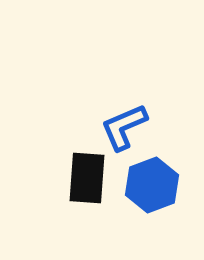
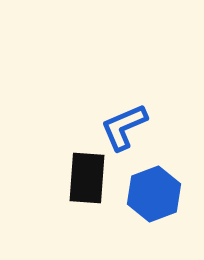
blue hexagon: moved 2 px right, 9 px down
